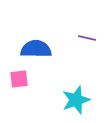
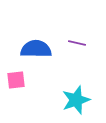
purple line: moved 10 px left, 5 px down
pink square: moved 3 px left, 1 px down
